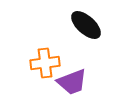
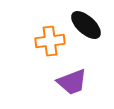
orange cross: moved 5 px right, 22 px up
